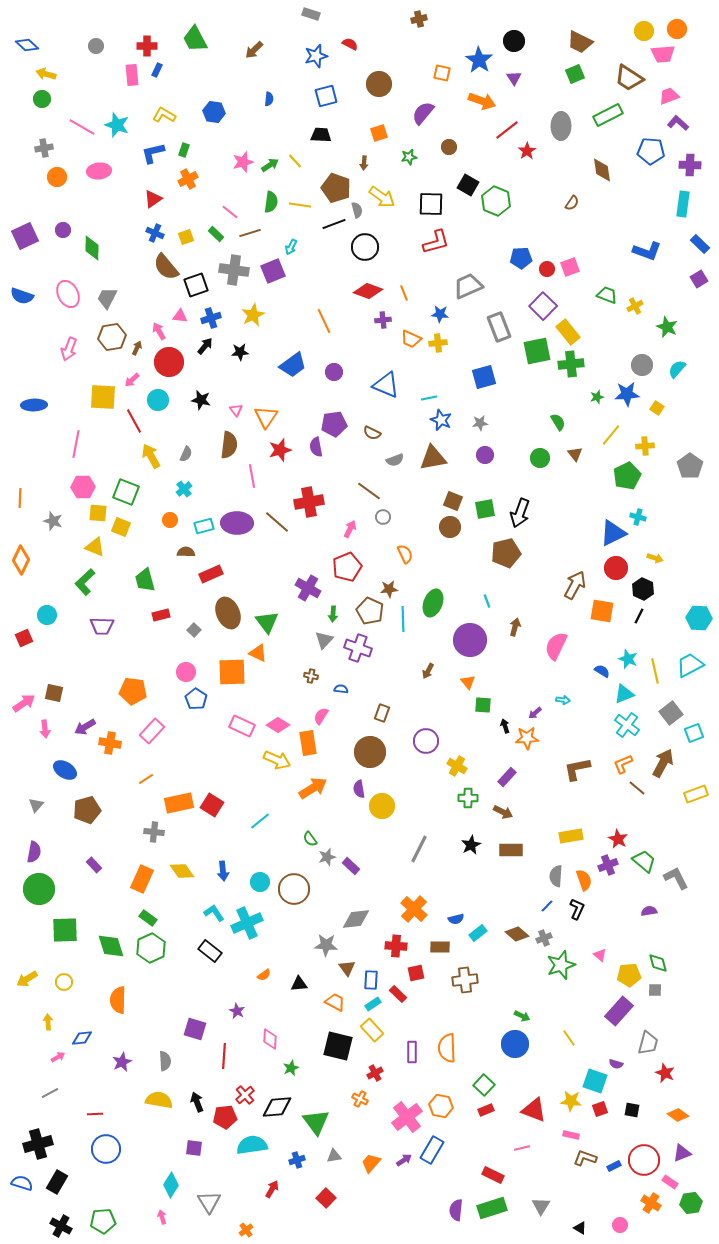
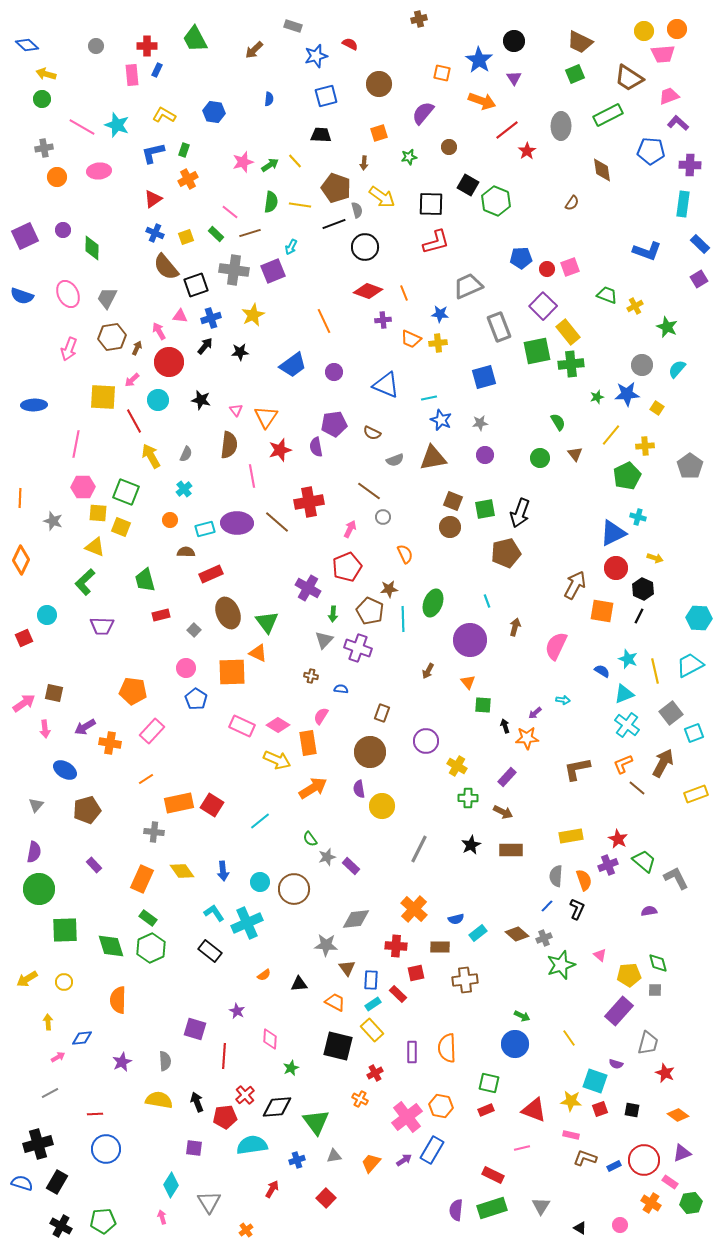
gray rectangle at (311, 14): moved 18 px left, 12 px down
cyan rectangle at (204, 526): moved 1 px right, 3 px down
pink circle at (186, 672): moved 4 px up
green square at (484, 1085): moved 5 px right, 2 px up; rotated 30 degrees counterclockwise
